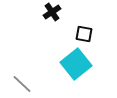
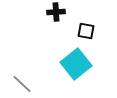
black cross: moved 4 px right; rotated 30 degrees clockwise
black square: moved 2 px right, 3 px up
